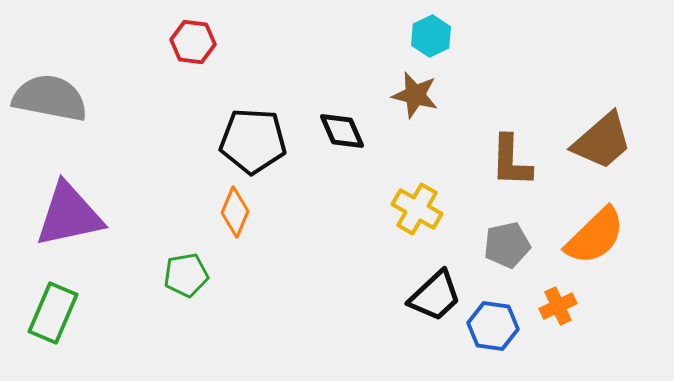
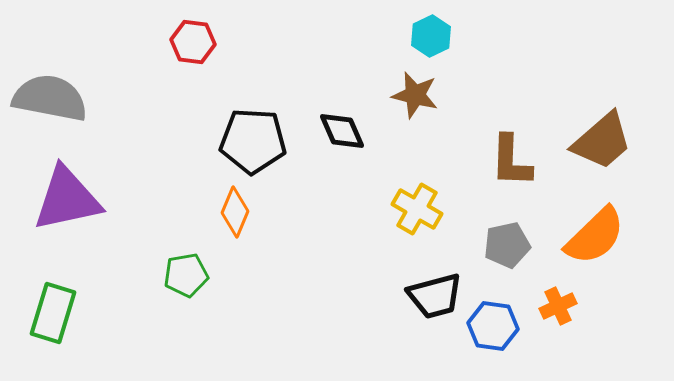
purple triangle: moved 2 px left, 16 px up
black trapezoid: rotated 28 degrees clockwise
green rectangle: rotated 6 degrees counterclockwise
